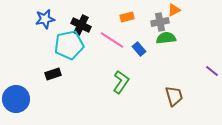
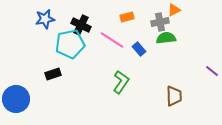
cyan pentagon: moved 1 px right, 1 px up
brown trapezoid: rotated 15 degrees clockwise
